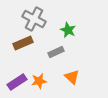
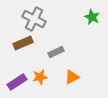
green star: moved 24 px right, 13 px up
orange triangle: rotated 49 degrees clockwise
orange star: moved 1 px right, 4 px up
